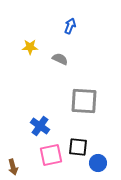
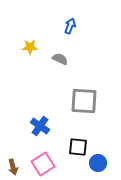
pink square: moved 8 px left, 9 px down; rotated 20 degrees counterclockwise
